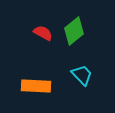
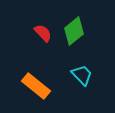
red semicircle: rotated 18 degrees clockwise
orange rectangle: rotated 36 degrees clockwise
